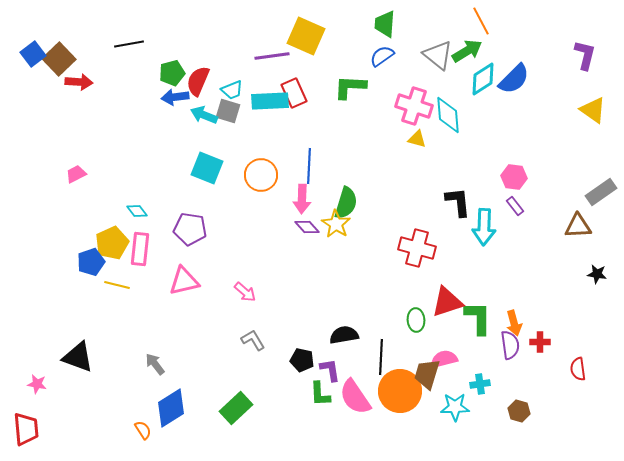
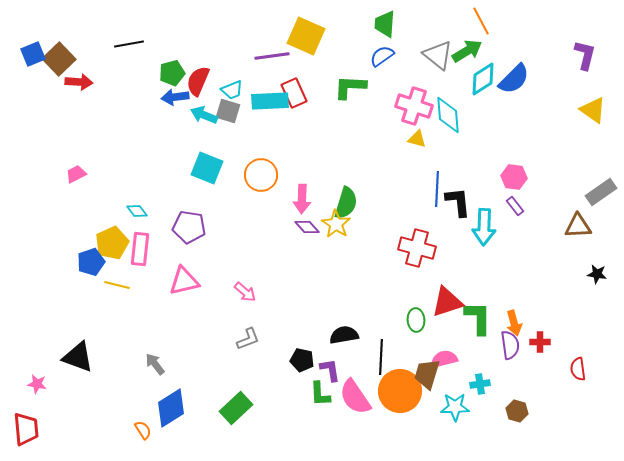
blue square at (33, 54): rotated 15 degrees clockwise
blue line at (309, 166): moved 128 px right, 23 px down
purple pentagon at (190, 229): moved 1 px left, 2 px up
gray L-shape at (253, 340): moved 5 px left, 1 px up; rotated 100 degrees clockwise
brown hexagon at (519, 411): moved 2 px left
